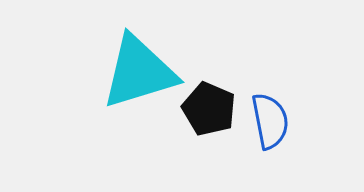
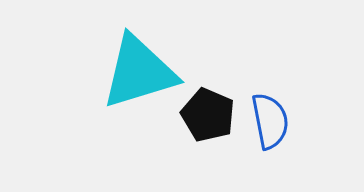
black pentagon: moved 1 px left, 6 px down
